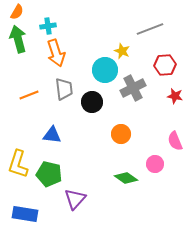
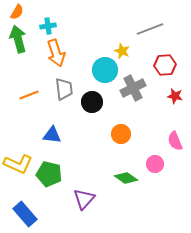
yellow L-shape: rotated 84 degrees counterclockwise
purple triangle: moved 9 px right
blue rectangle: rotated 40 degrees clockwise
